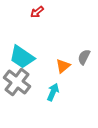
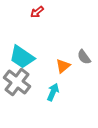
gray semicircle: rotated 63 degrees counterclockwise
